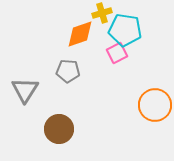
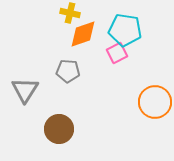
yellow cross: moved 32 px left; rotated 30 degrees clockwise
orange diamond: moved 3 px right
orange circle: moved 3 px up
